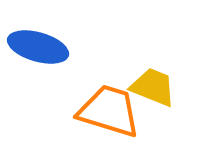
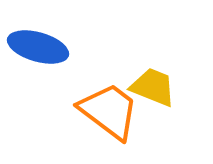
orange trapezoid: rotated 20 degrees clockwise
